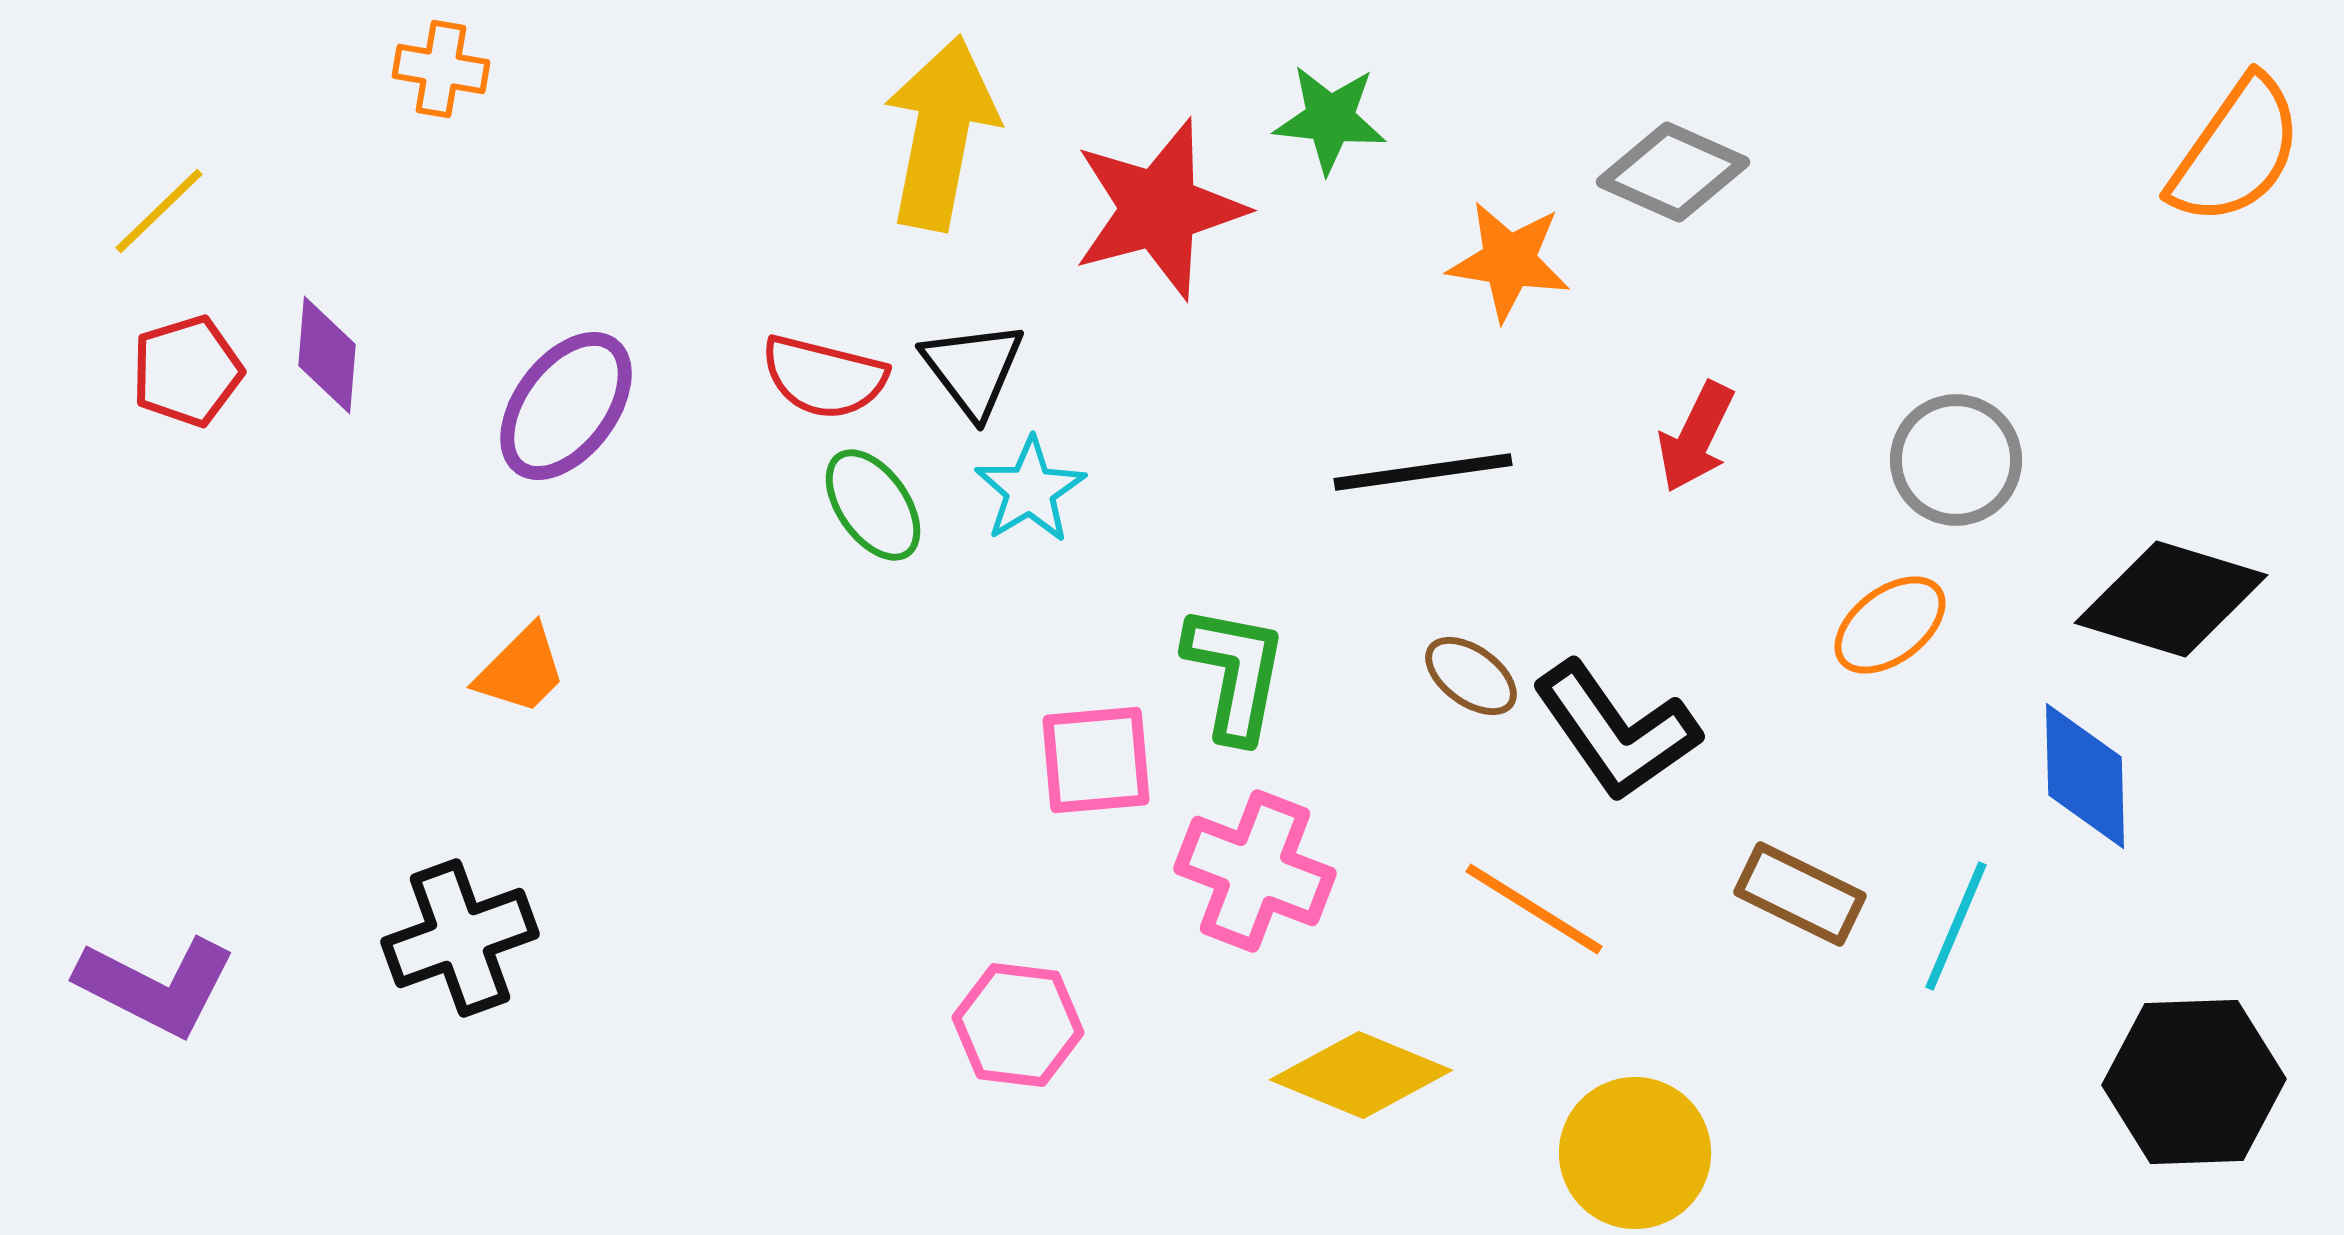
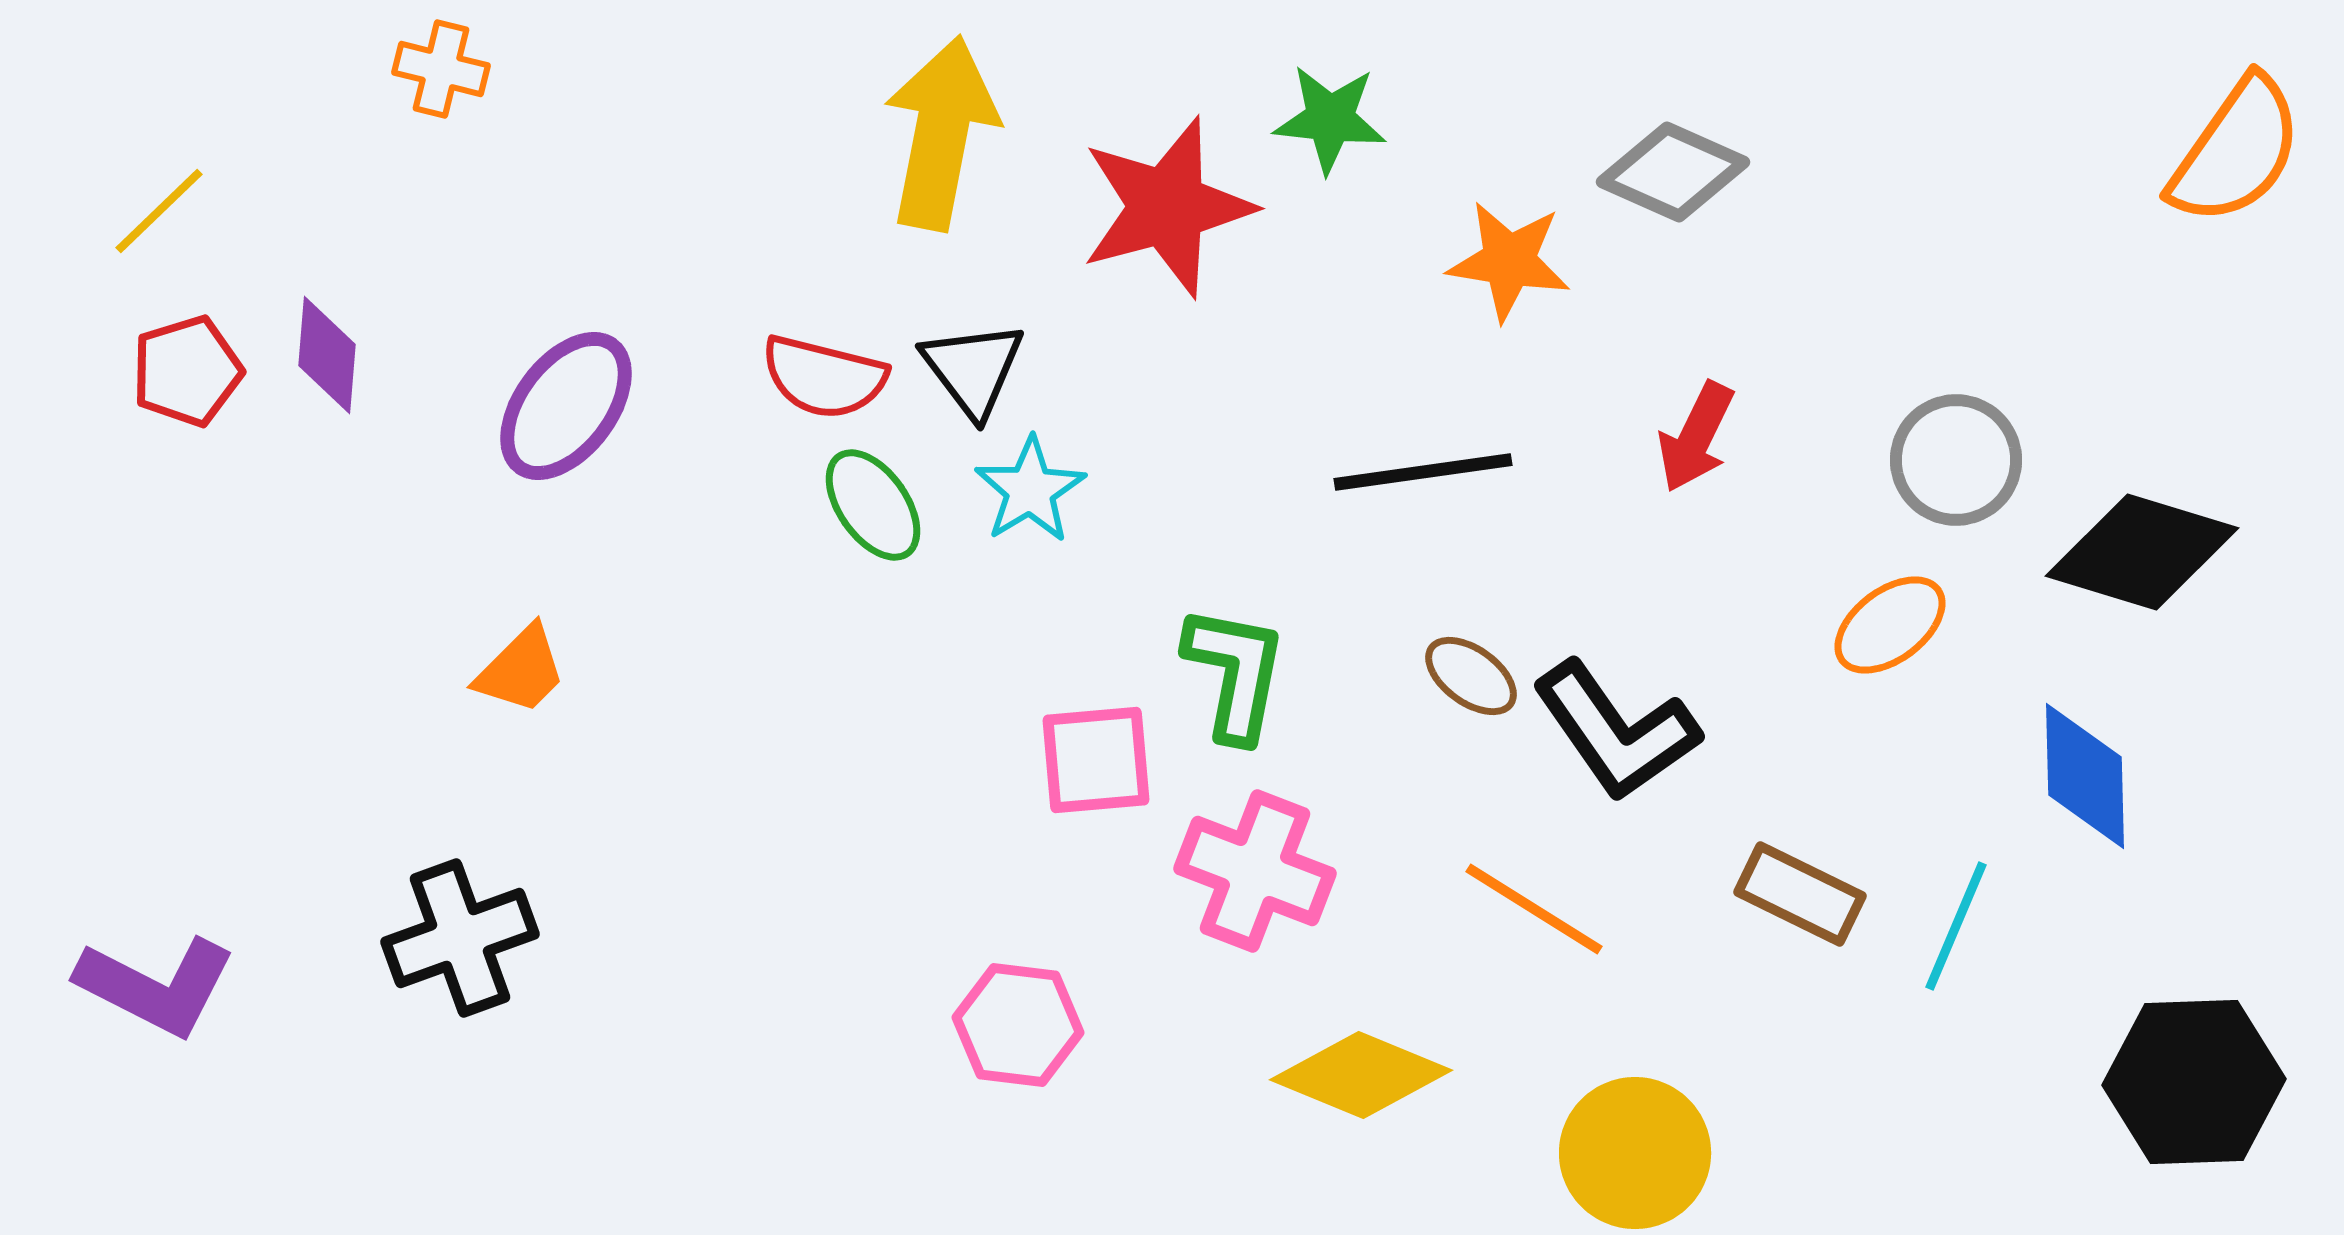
orange cross: rotated 4 degrees clockwise
red star: moved 8 px right, 2 px up
black diamond: moved 29 px left, 47 px up
